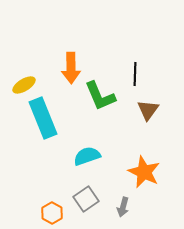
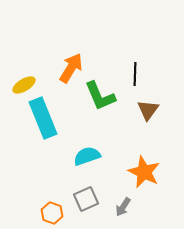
orange arrow: rotated 148 degrees counterclockwise
gray square: rotated 10 degrees clockwise
gray arrow: rotated 18 degrees clockwise
orange hexagon: rotated 10 degrees counterclockwise
